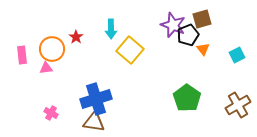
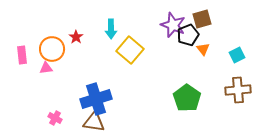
brown cross: moved 15 px up; rotated 25 degrees clockwise
pink cross: moved 4 px right, 5 px down
